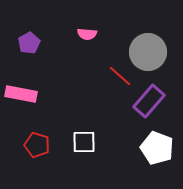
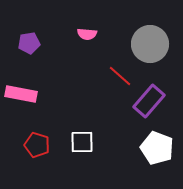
purple pentagon: rotated 20 degrees clockwise
gray circle: moved 2 px right, 8 px up
white square: moved 2 px left
